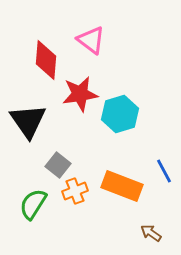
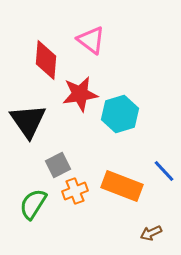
gray square: rotated 25 degrees clockwise
blue line: rotated 15 degrees counterclockwise
brown arrow: rotated 60 degrees counterclockwise
